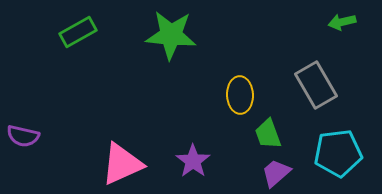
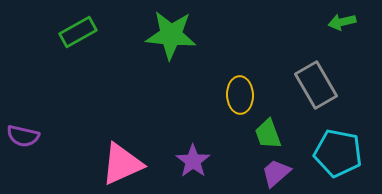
cyan pentagon: rotated 18 degrees clockwise
